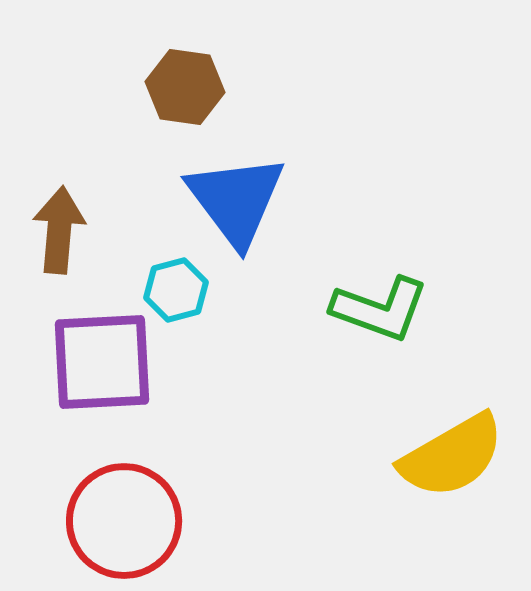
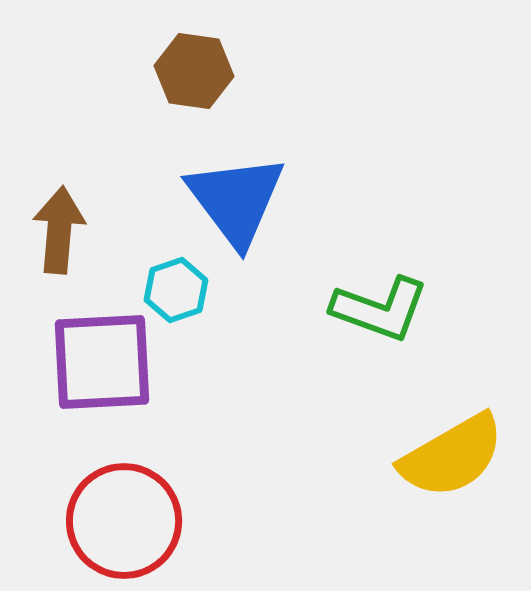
brown hexagon: moved 9 px right, 16 px up
cyan hexagon: rotated 4 degrees counterclockwise
